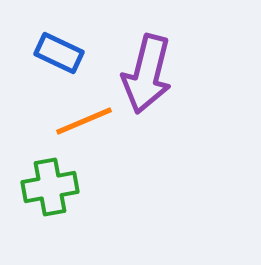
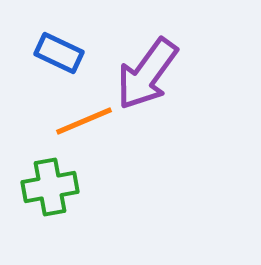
purple arrow: rotated 22 degrees clockwise
